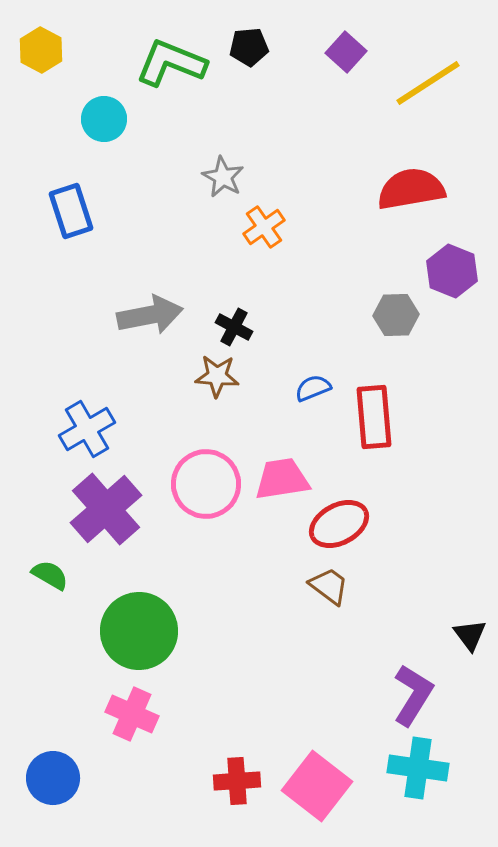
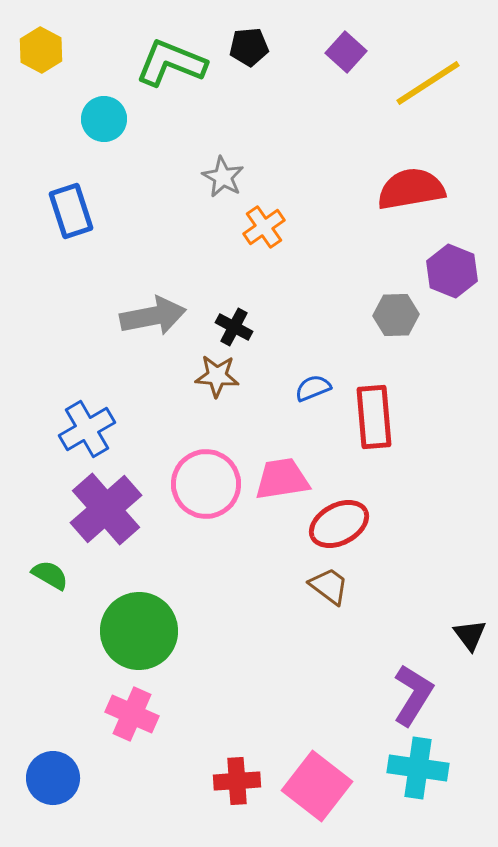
gray arrow: moved 3 px right, 1 px down
